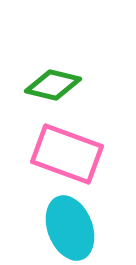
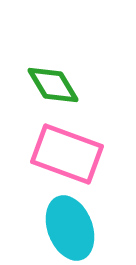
green diamond: rotated 46 degrees clockwise
